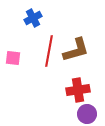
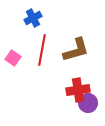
red line: moved 7 px left, 1 px up
pink square: rotated 28 degrees clockwise
purple circle: moved 1 px right, 11 px up
